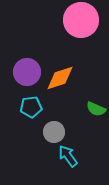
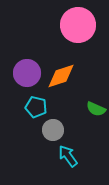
pink circle: moved 3 px left, 5 px down
purple circle: moved 1 px down
orange diamond: moved 1 px right, 2 px up
cyan pentagon: moved 5 px right; rotated 20 degrees clockwise
gray circle: moved 1 px left, 2 px up
